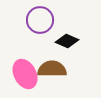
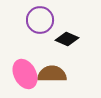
black diamond: moved 2 px up
brown semicircle: moved 5 px down
